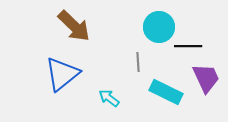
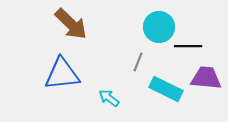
brown arrow: moved 3 px left, 2 px up
gray line: rotated 24 degrees clockwise
blue triangle: rotated 33 degrees clockwise
purple trapezoid: rotated 60 degrees counterclockwise
cyan rectangle: moved 3 px up
